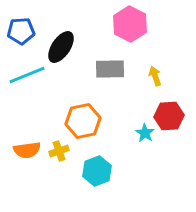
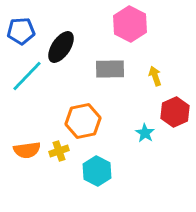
cyan line: moved 1 px down; rotated 24 degrees counterclockwise
red hexagon: moved 6 px right, 4 px up; rotated 20 degrees counterclockwise
cyan hexagon: rotated 12 degrees counterclockwise
